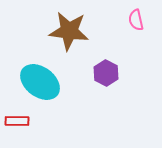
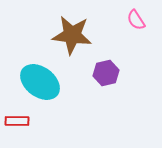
pink semicircle: rotated 20 degrees counterclockwise
brown star: moved 3 px right, 4 px down
purple hexagon: rotated 20 degrees clockwise
